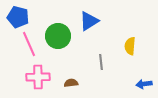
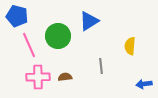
blue pentagon: moved 1 px left, 1 px up
pink line: moved 1 px down
gray line: moved 4 px down
brown semicircle: moved 6 px left, 6 px up
